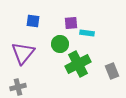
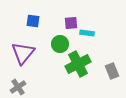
gray cross: rotated 21 degrees counterclockwise
